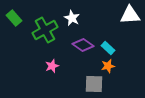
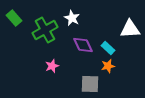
white triangle: moved 14 px down
purple diamond: rotated 30 degrees clockwise
gray square: moved 4 px left
